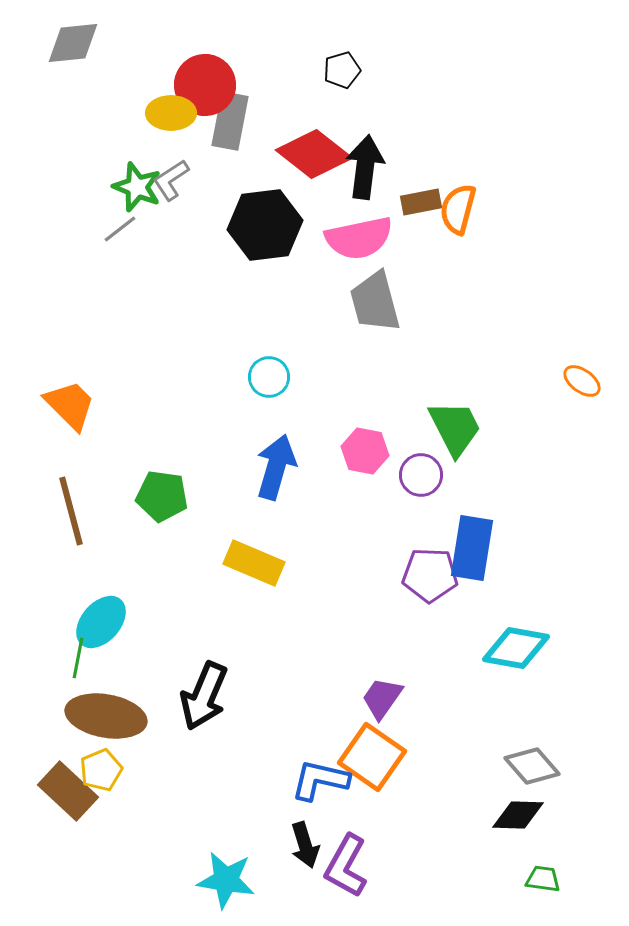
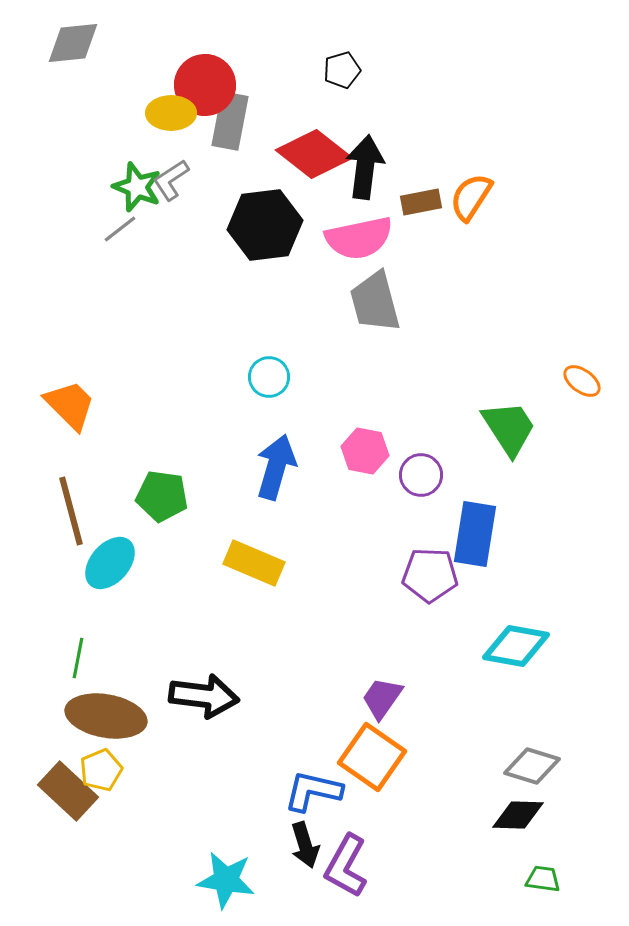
orange semicircle at (458, 209): moved 13 px right, 12 px up; rotated 18 degrees clockwise
green trapezoid at (455, 428): moved 54 px right; rotated 6 degrees counterclockwise
blue rectangle at (472, 548): moved 3 px right, 14 px up
cyan ellipse at (101, 622): moved 9 px right, 59 px up
cyan diamond at (516, 648): moved 2 px up
black arrow at (204, 696): rotated 106 degrees counterclockwise
gray diamond at (532, 766): rotated 32 degrees counterclockwise
blue L-shape at (320, 780): moved 7 px left, 11 px down
